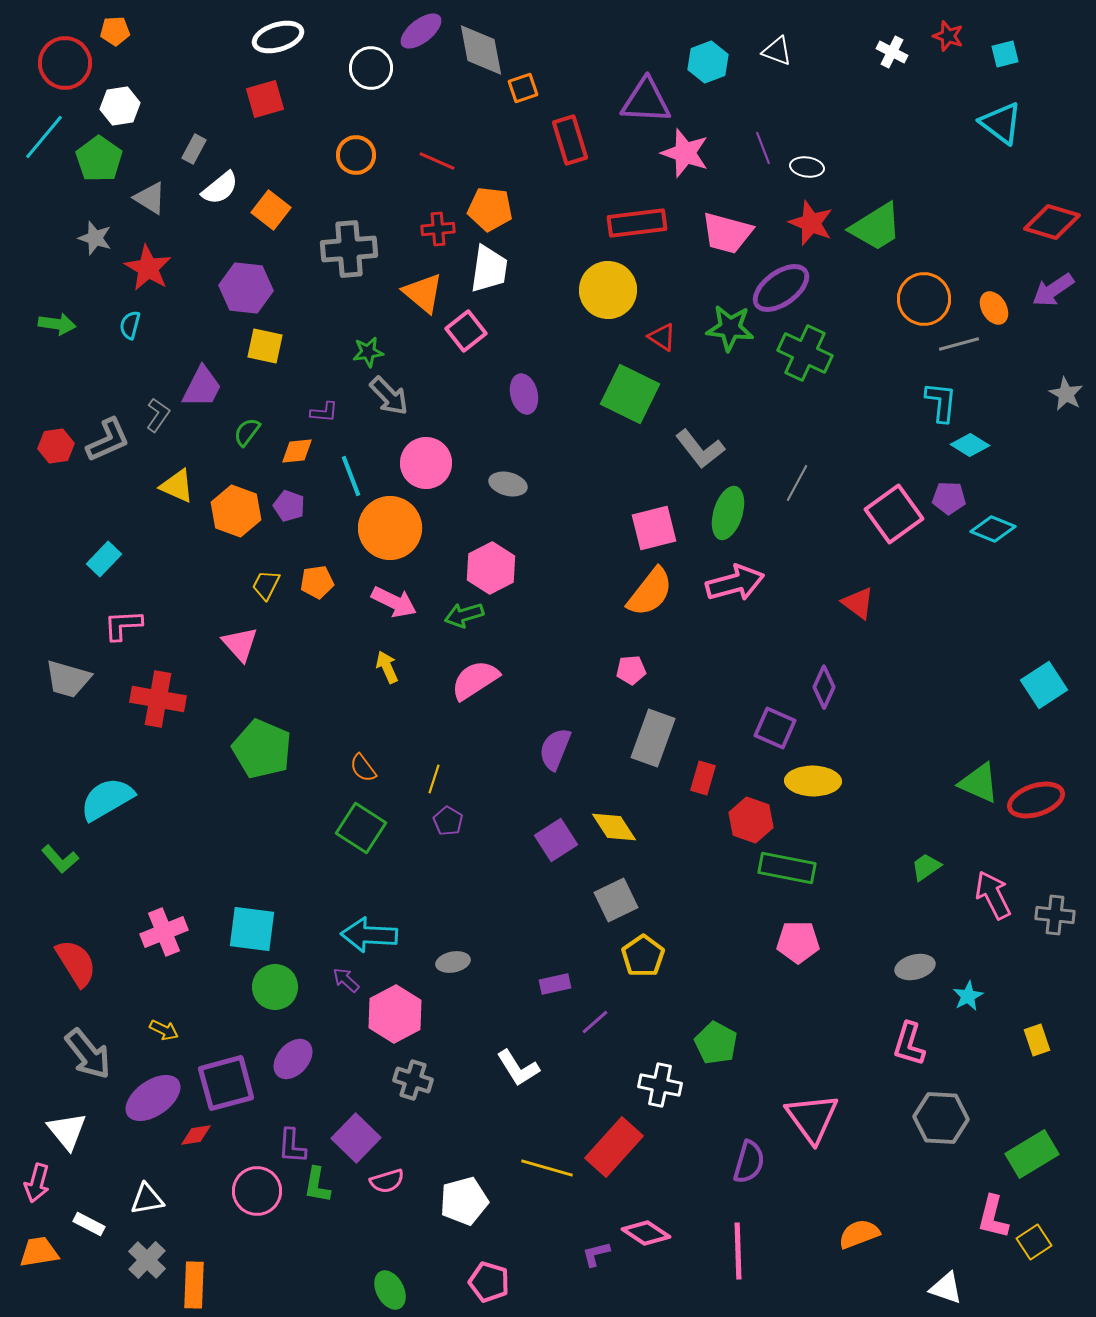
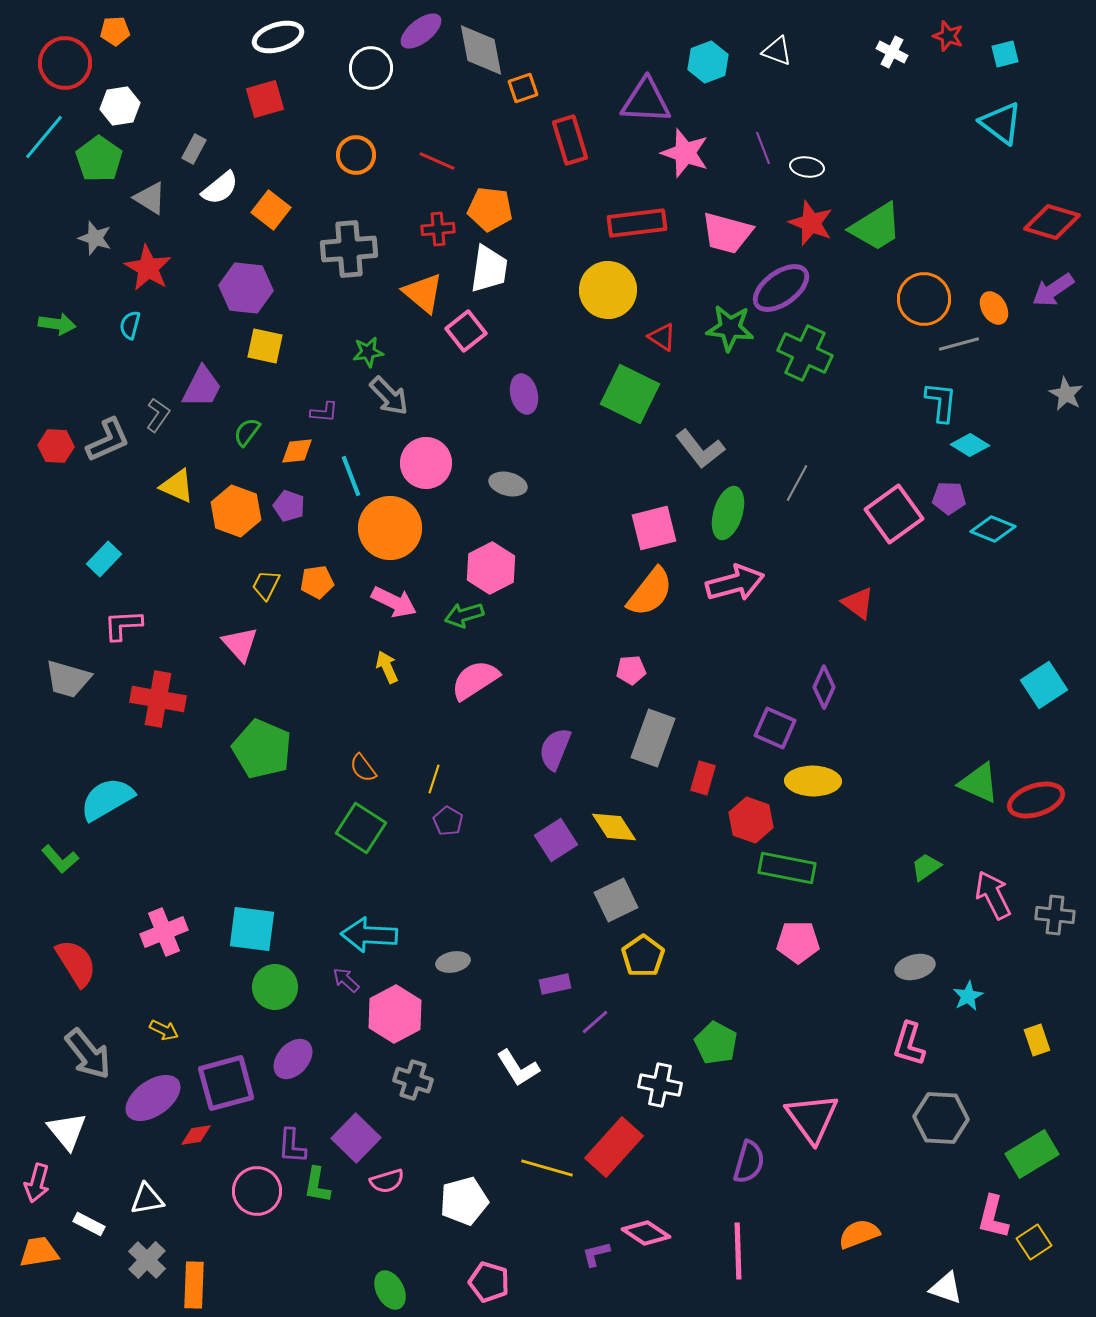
red hexagon at (56, 446): rotated 12 degrees clockwise
